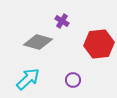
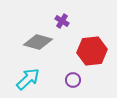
red hexagon: moved 7 px left, 7 px down
